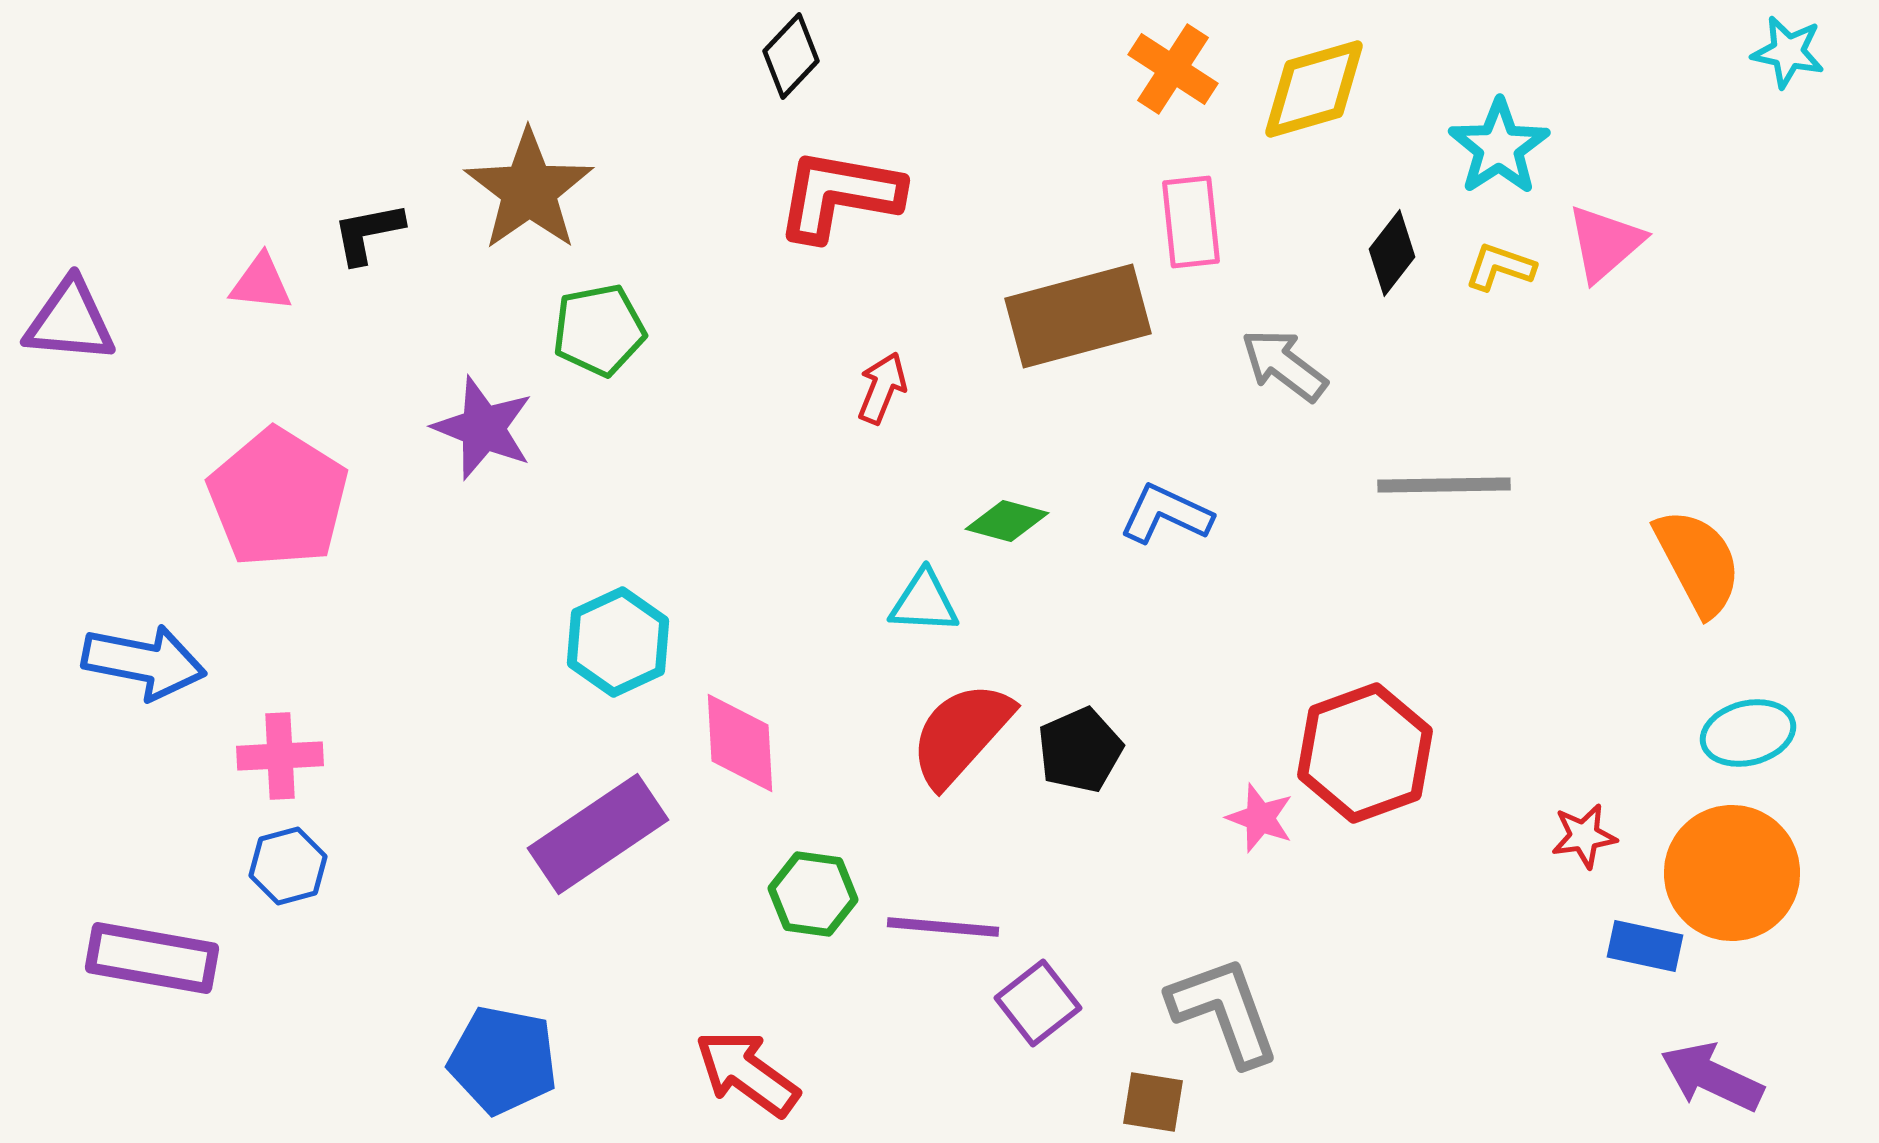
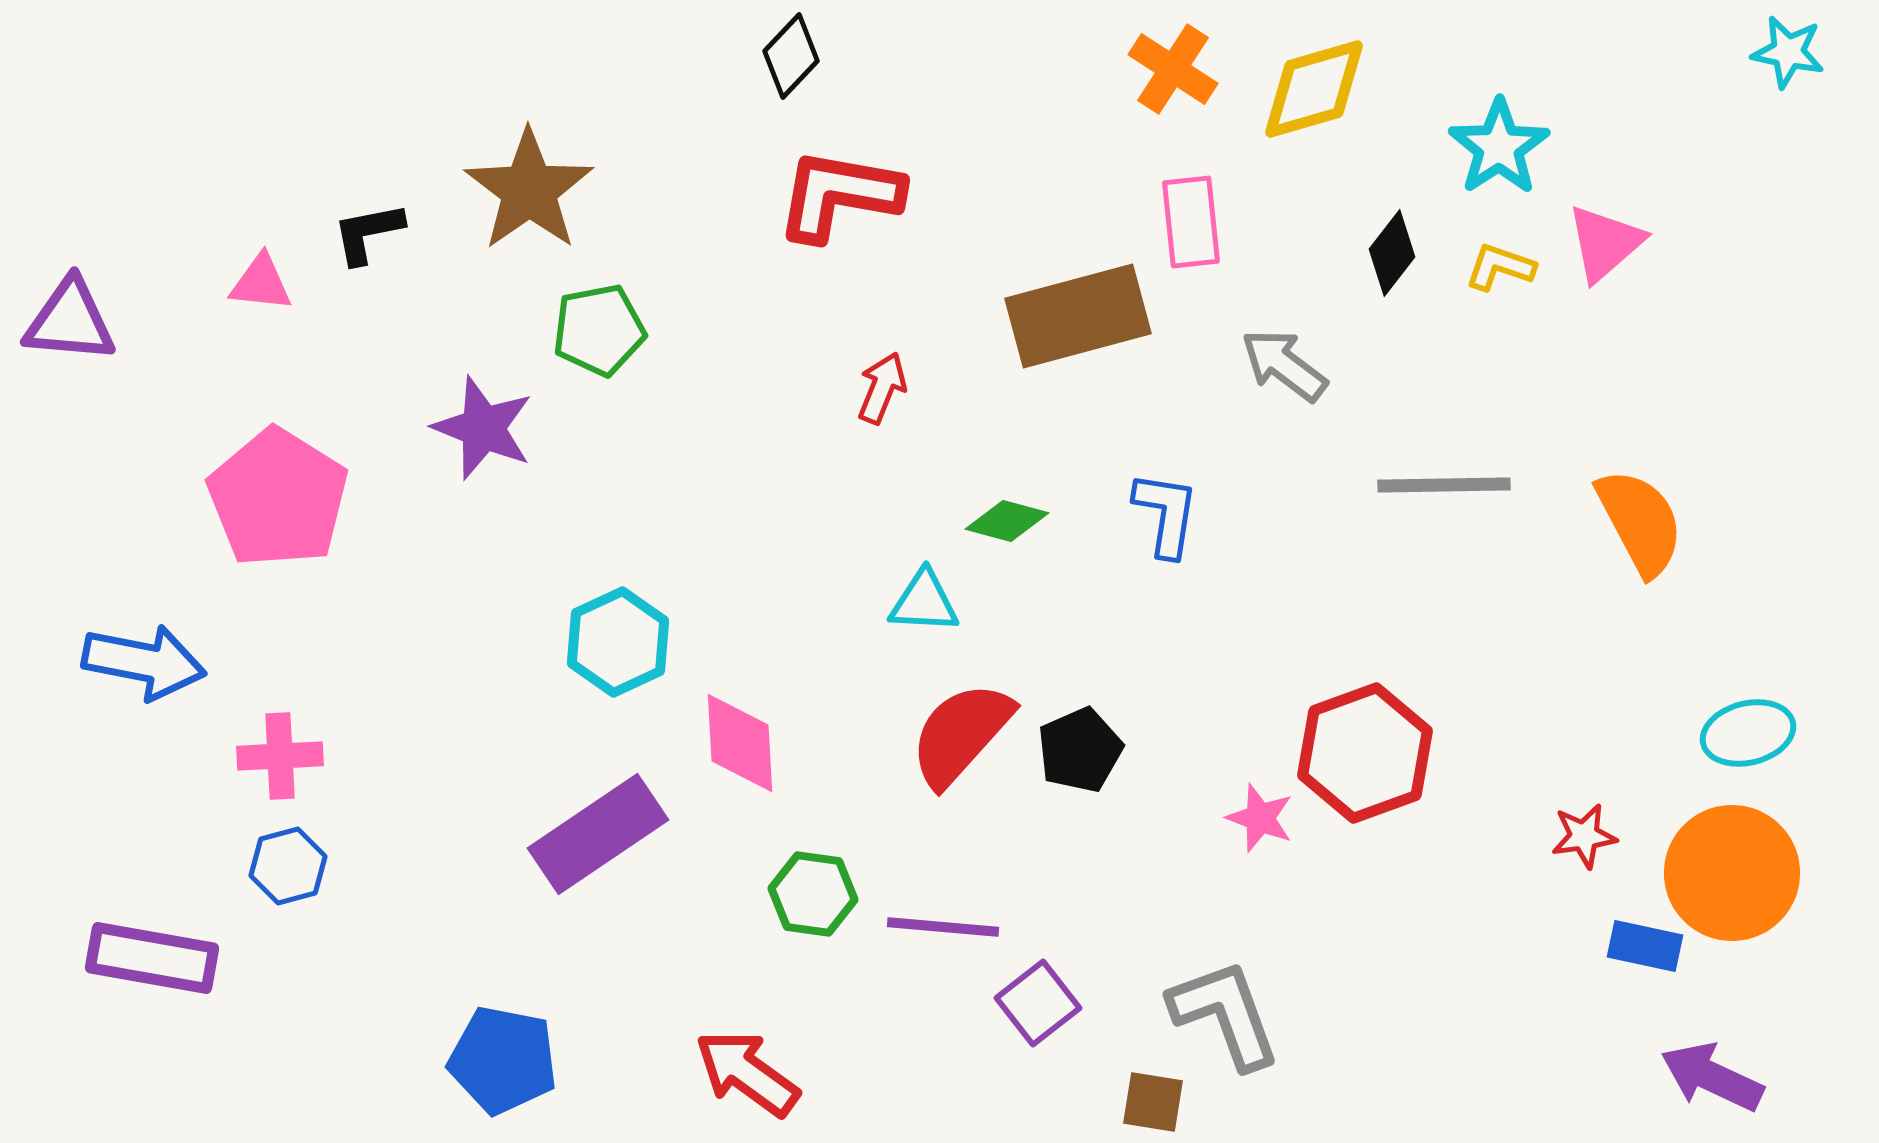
blue L-shape at (1166, 514): rotated 74 degrees clockwise
orange semicircle at (1698, 562): moved 58 px left, 40 px up
gray L-shape at (1224, 1011): moved 1 px right, 3 px down
